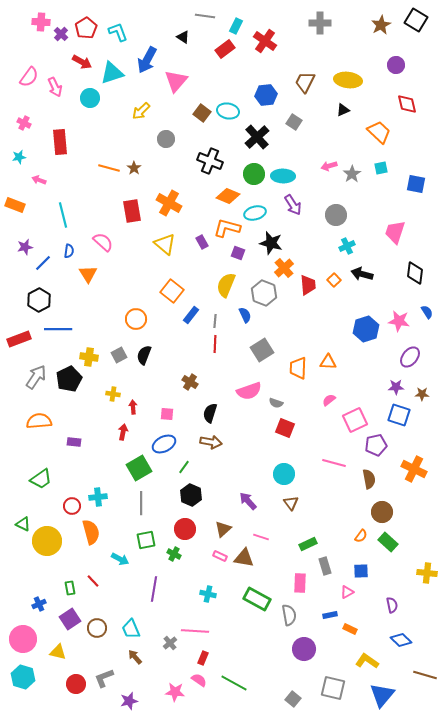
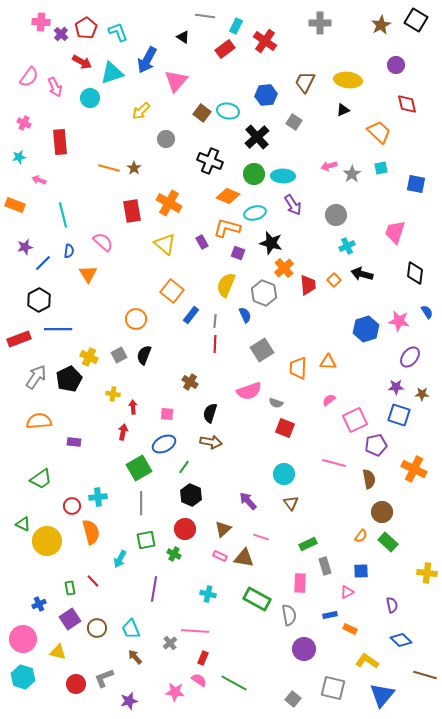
yellow cross at (89, 357): rotated 18 degrees clockwise
cyan arrow at (120, 559): rotated 90 degrees clockwise
